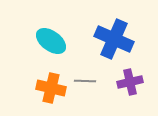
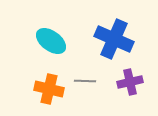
orange cross: moved 2 px left, 1 px down
